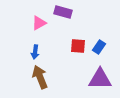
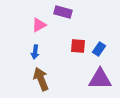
pink triangle: moved 2 px down
blue rectangle: moved 2 px down
brown arrow: moved 1 px right, 2 px down
